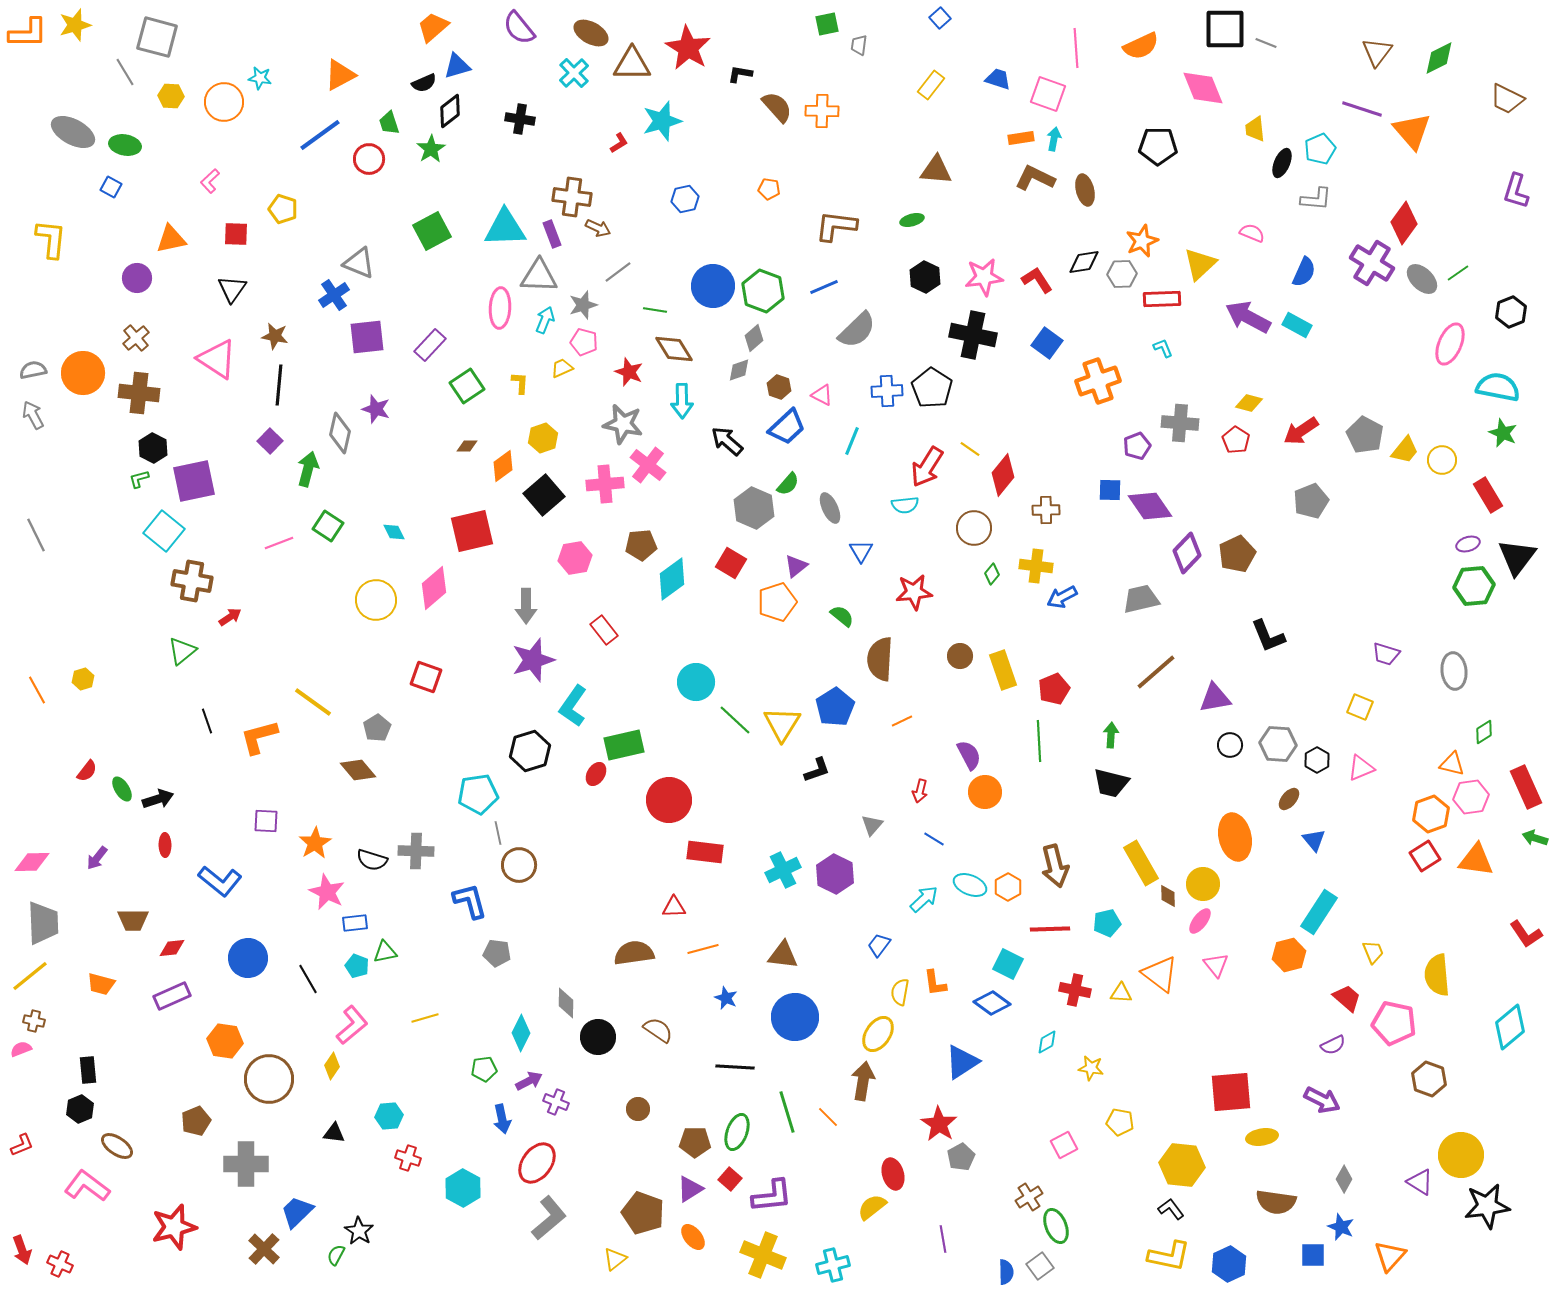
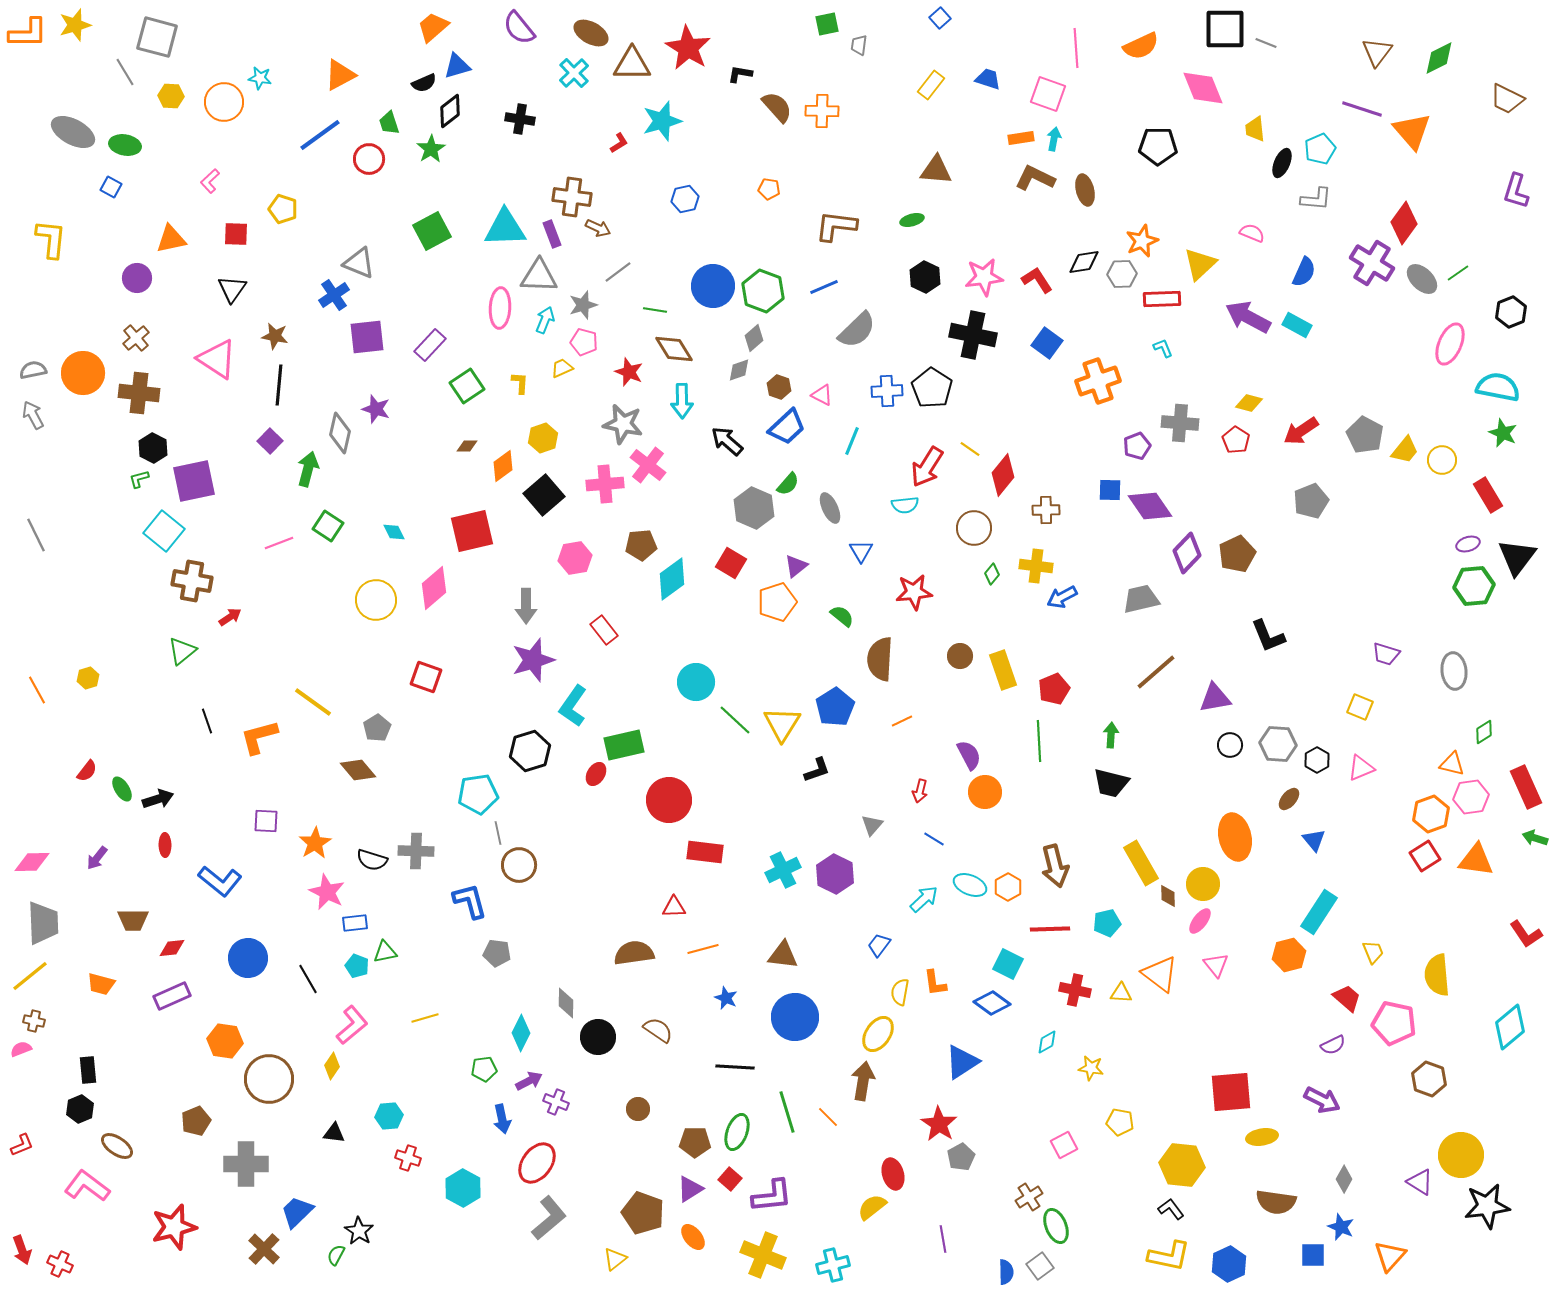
blue trapezoid at (998, 79): moved 10 px left
yellow hexagon at (83, 679): moved 5 px right, 1 px up
